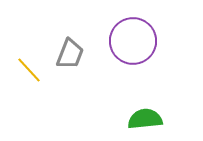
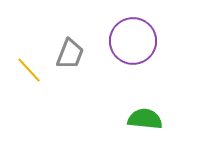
green semicircle: rotated 12 degrees clockwise
